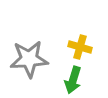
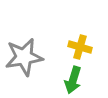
gray star: moved 5 px left, 2 px up; rotated 6 degrees counterclockwise
